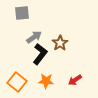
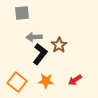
gray arrow: rotated 147 degrees counterclockwise
brown star: moved 1 px left, 2 px down
